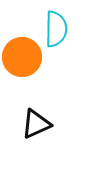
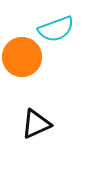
cyan semicircle: rotated 69 degrees clockwise
